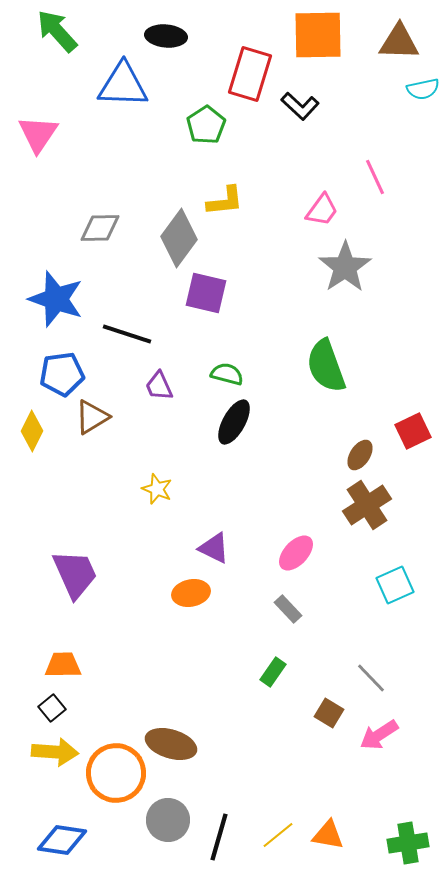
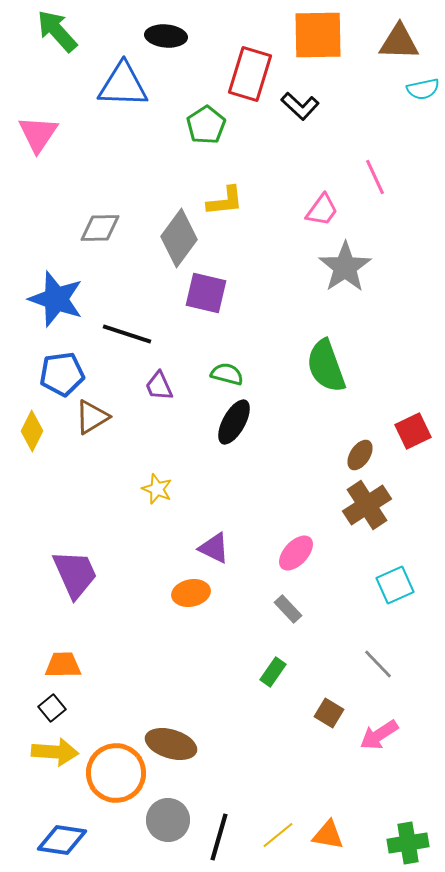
gray line at (371, 678): moved 7 px right, 14 px up
